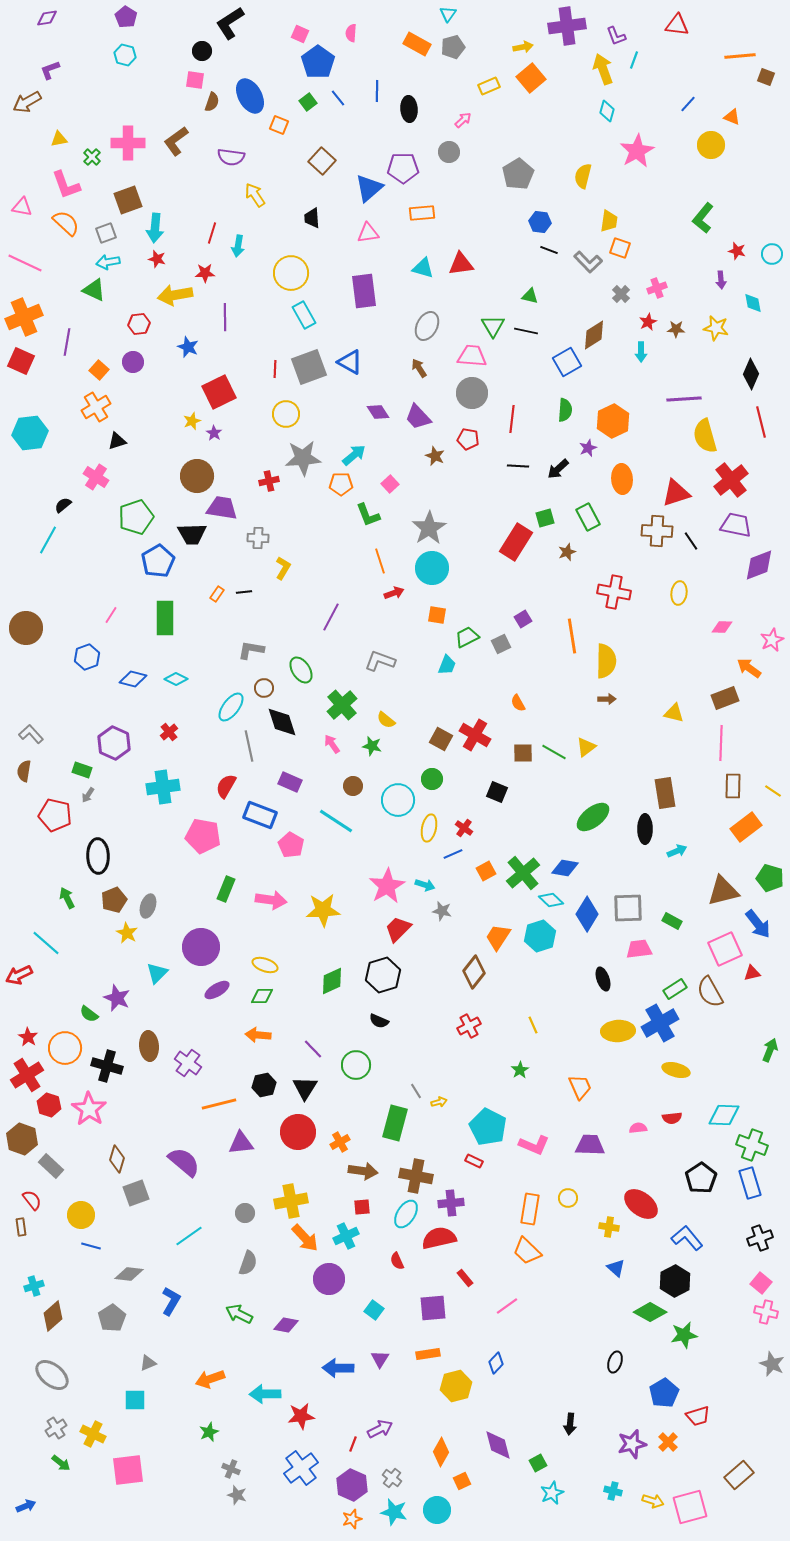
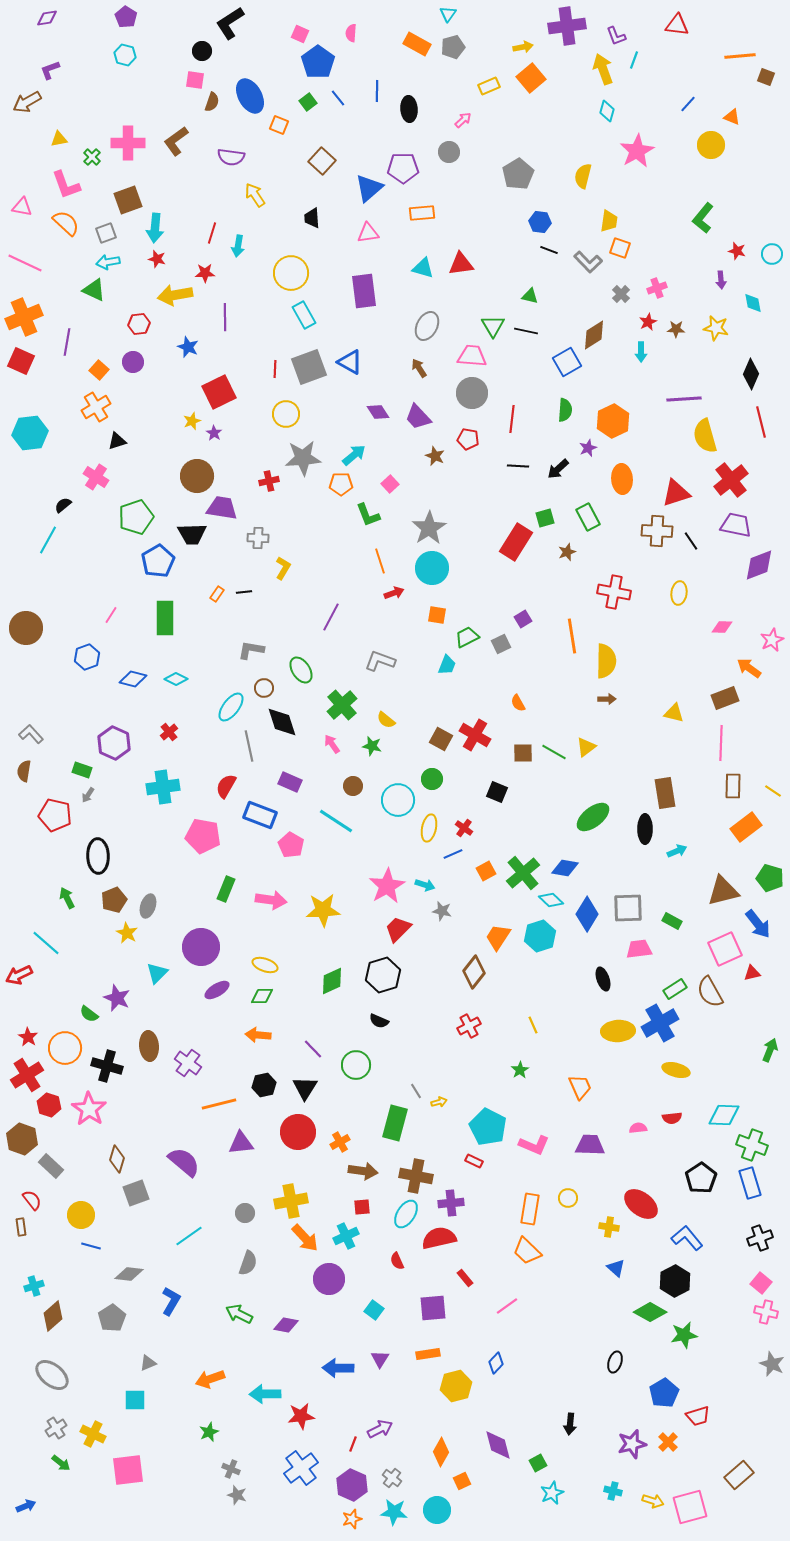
cyan star at (394, 1512): rotated 8 degrees counterclockwise
